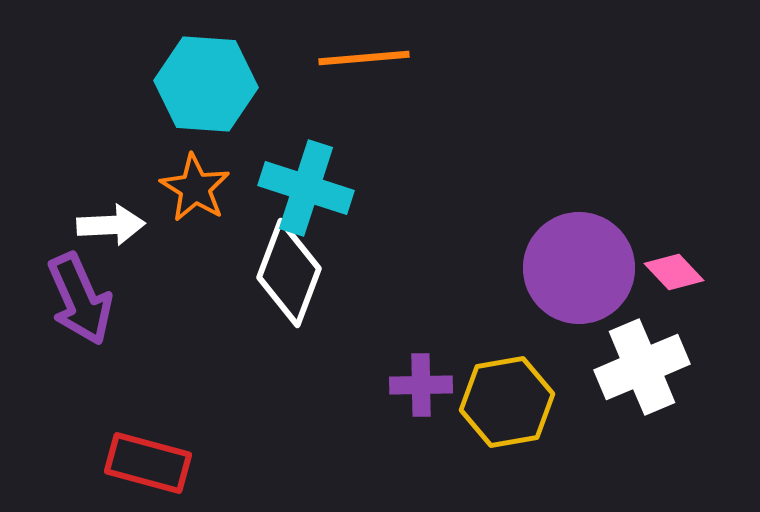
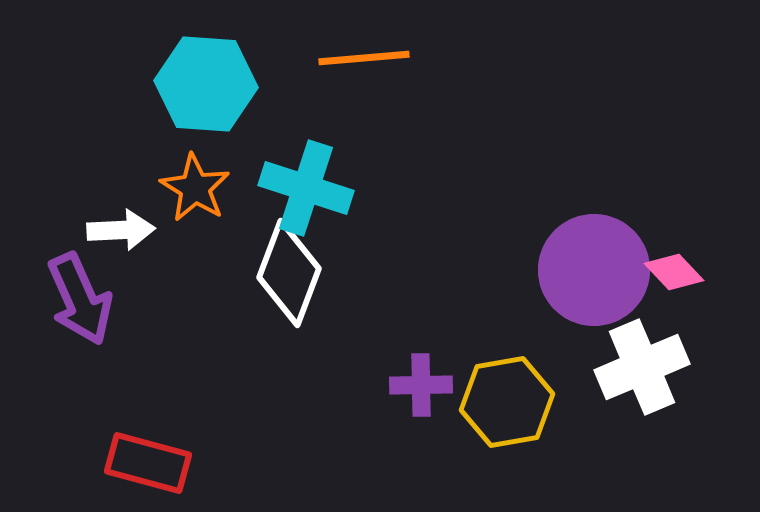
white arrow: moved 10 px right, 5 px down
purple circle: moved 15 px right, 2 px down
